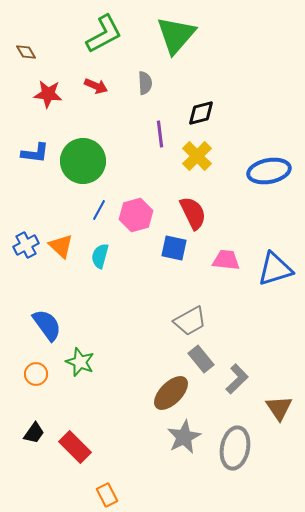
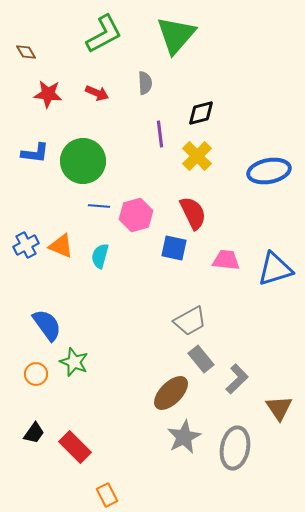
red arrow: moved 1 px right, 7 px down
blue line: moved 4 px up; rotated 65 degrees clockwise
orange triangle: rotated 20 degrees counterclockwise
green star: moved 6 px left
